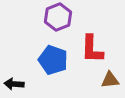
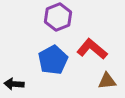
red L-shape: rotated 128 degrees clockwise
blue pentagon: rotated 24 degrees clockwise
brown triangle: moved 3 px left, 1 px down
